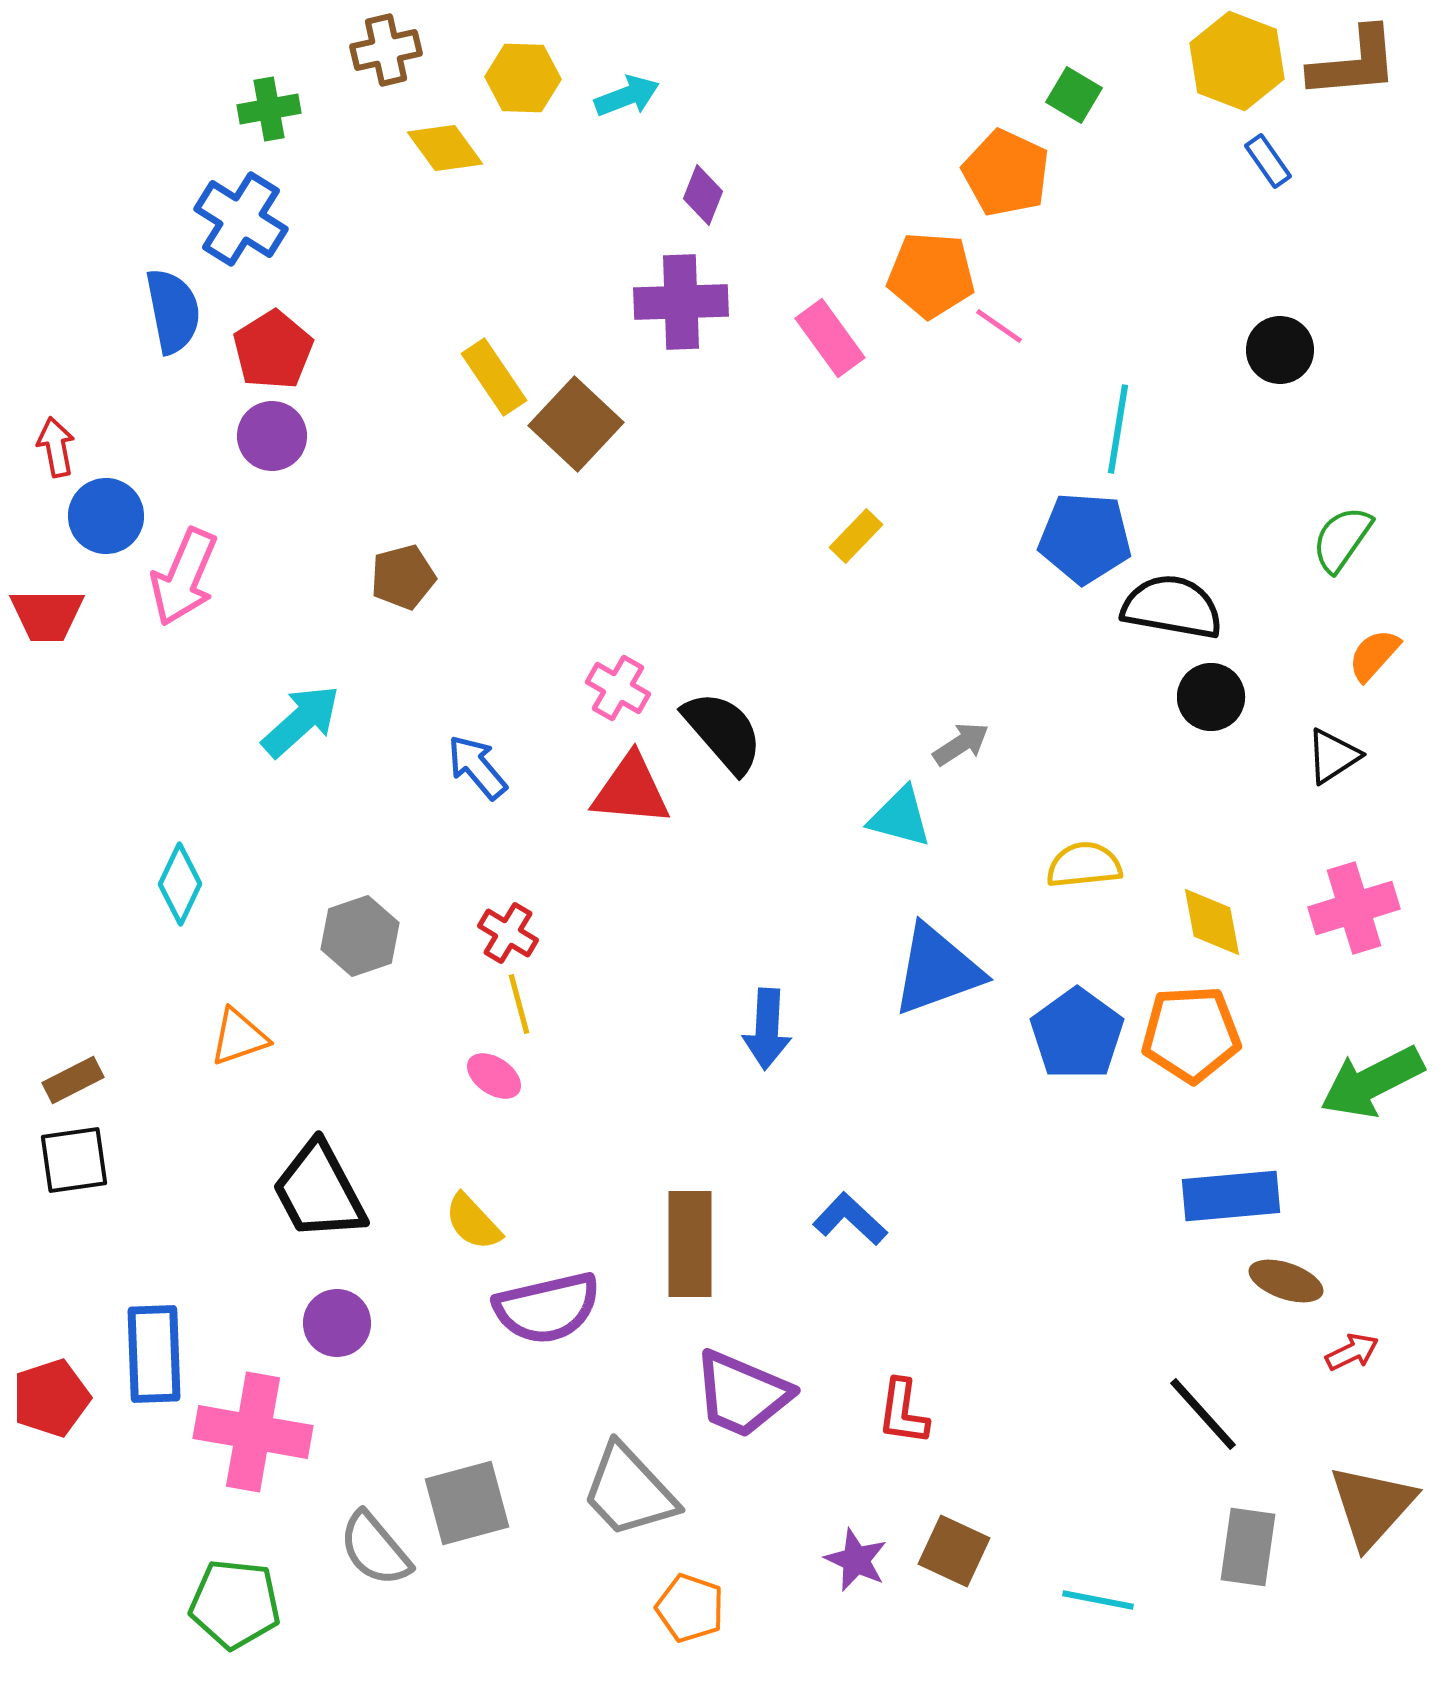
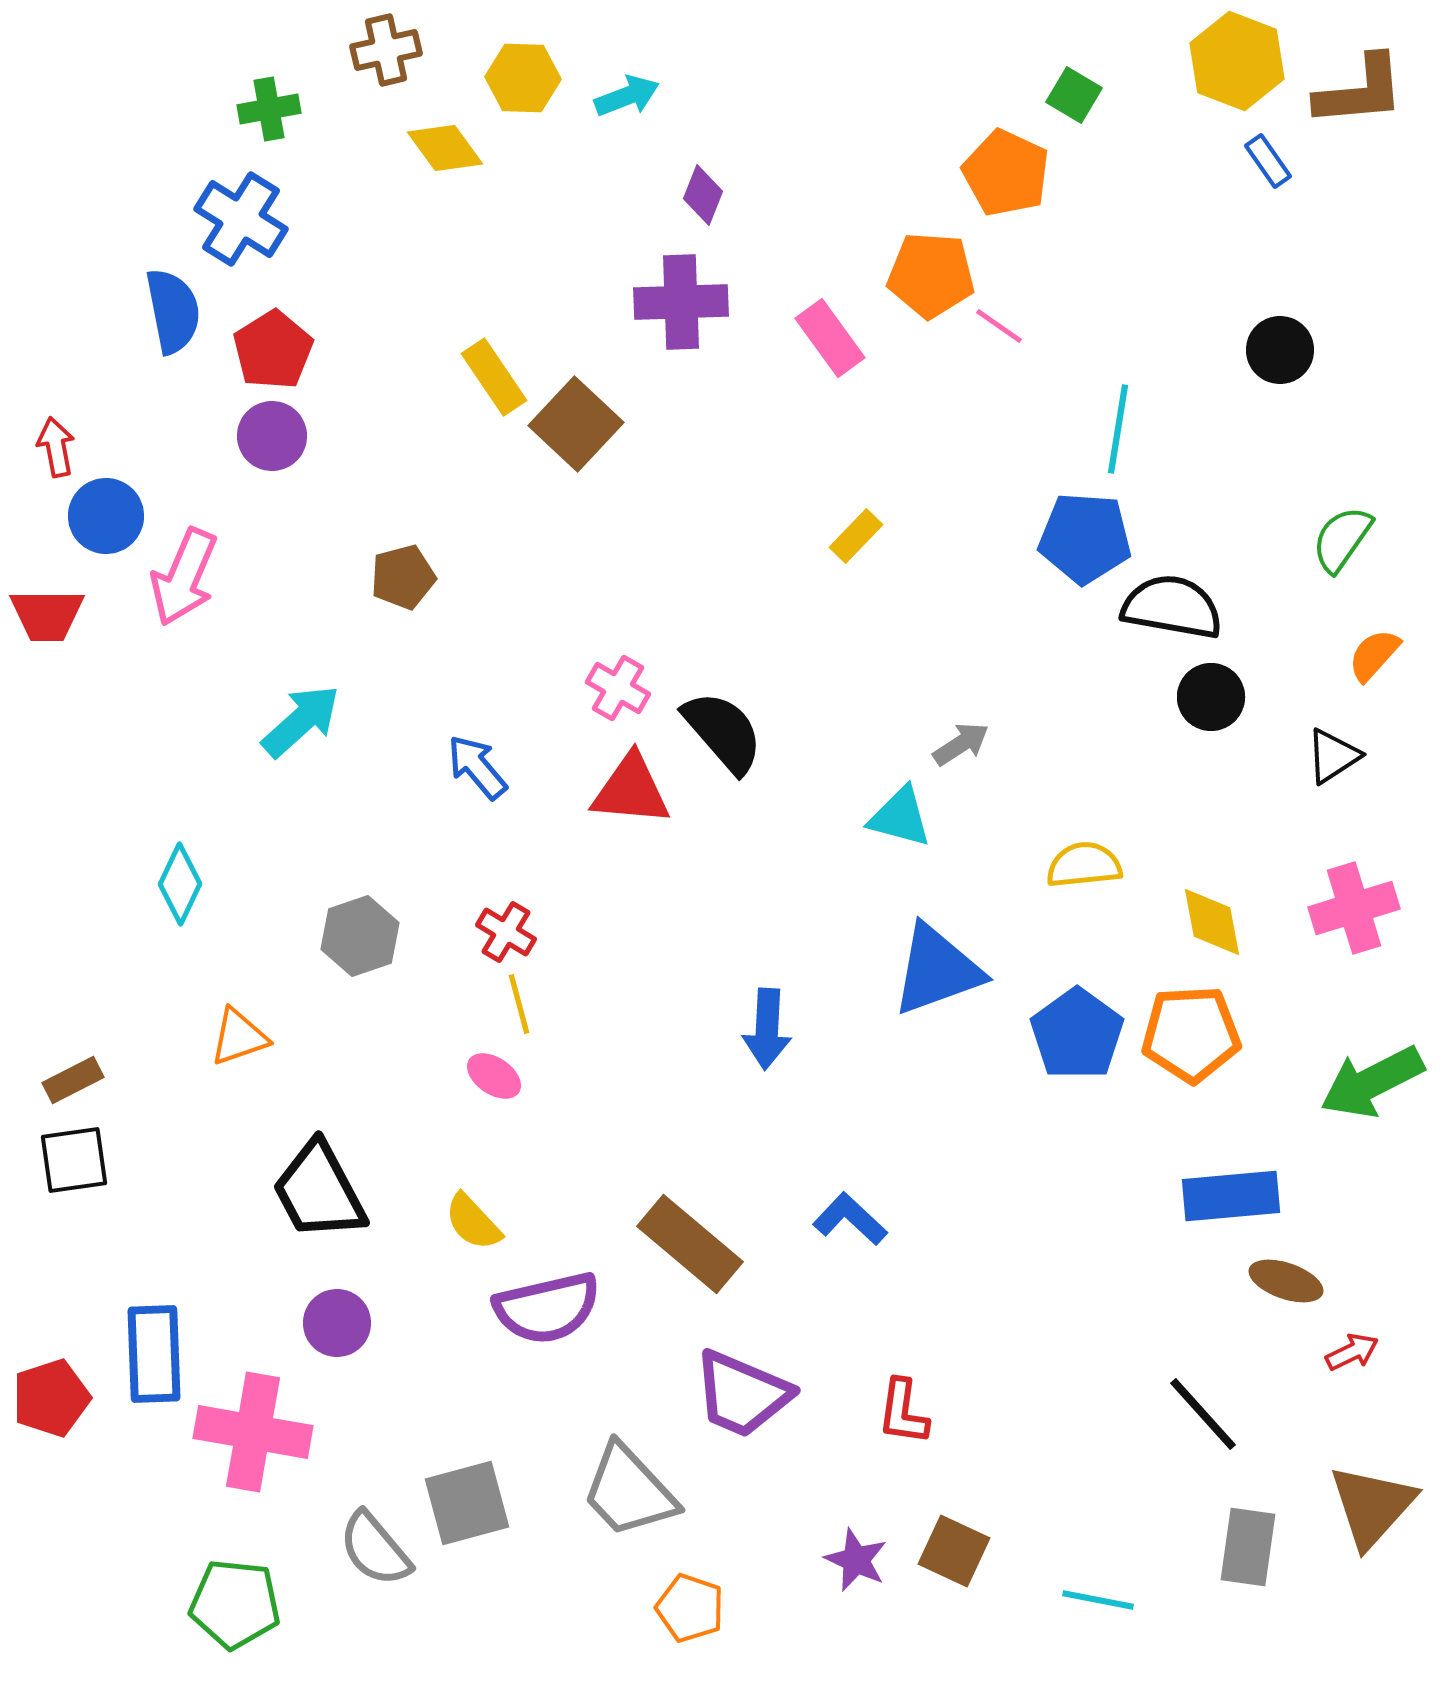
brown L-shape at (1354, 63): moved 6 px right, 28 px down
red cross at (508, 933): moved 2 px left, 1 px up
brown rectangle at (690, 1244): rotated 50 degrees counterclockwise
